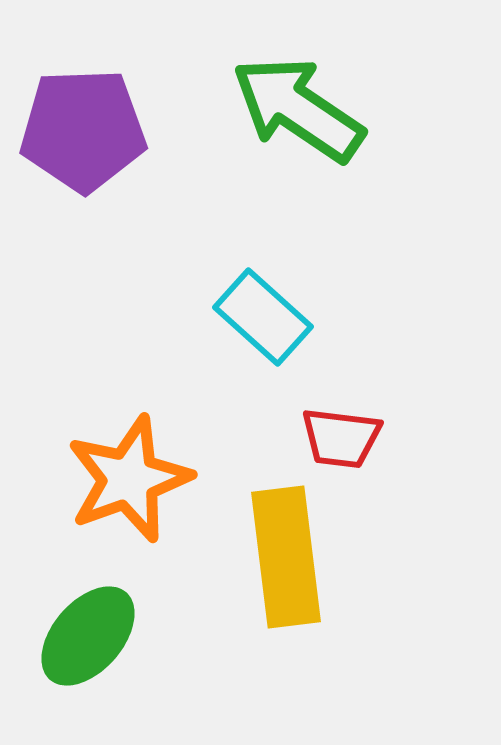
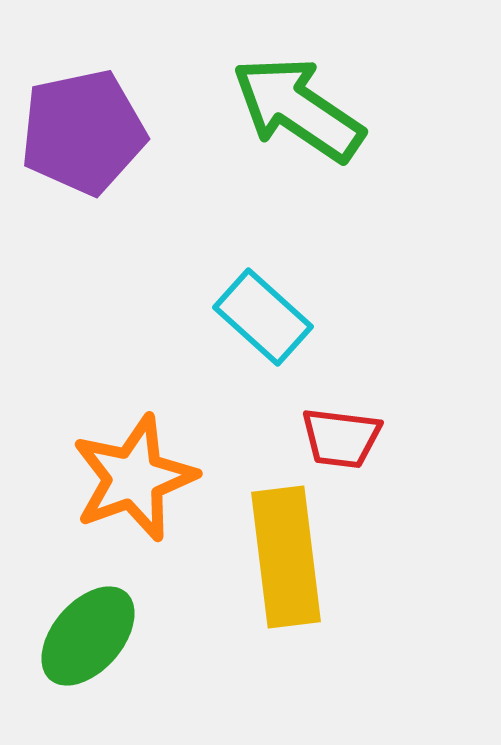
purple pentagon: moved 2 px down; rotated 10 degrees counterclockwise
orange star: moved 5 px right, 1 px up
